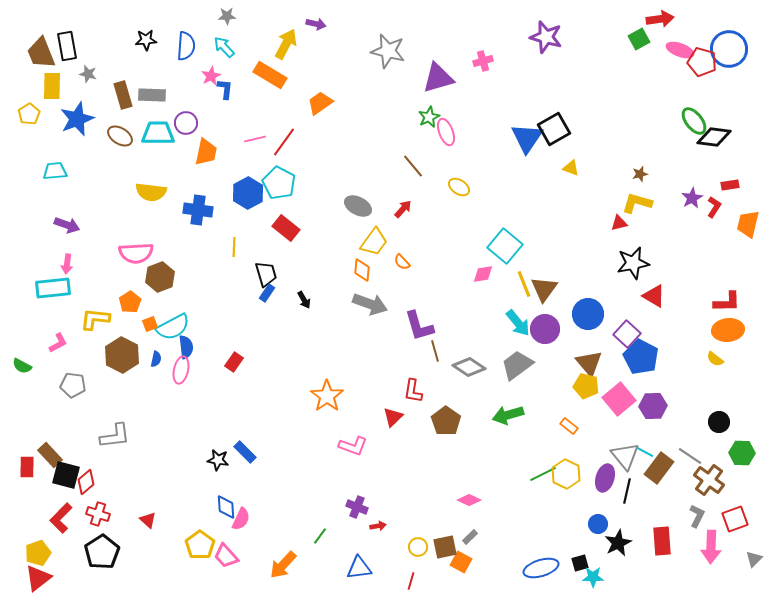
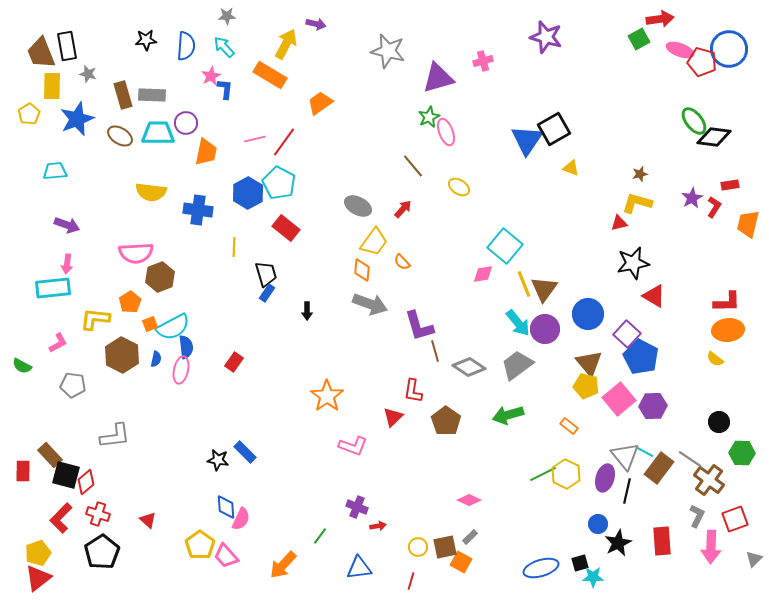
blue triangle at (527, 138): moved 2 px down
black arrow at (304, 300): moved 3 px right, 11 px down; rotated 30 degrees clockwise
gray line at (690, 456): moved 3 px down
red rectangle at (27, 467): moved 4 px left, 4 px down
